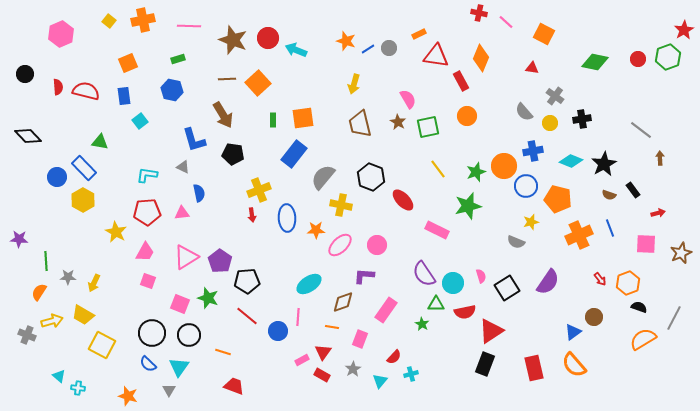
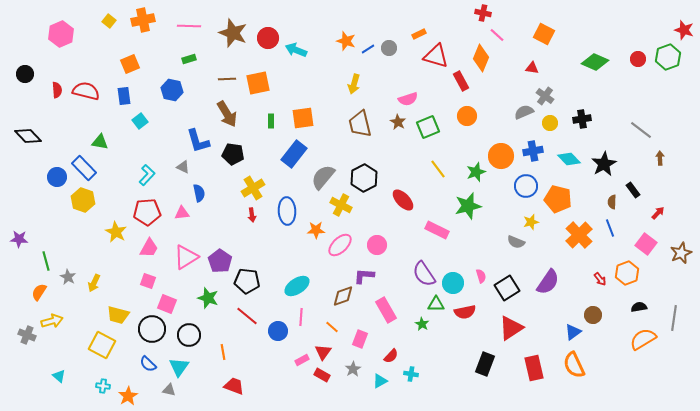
red cross at (479, 13): moved 4 px right
pink line at (506, 22): moved 9 px left, 13 px down
red star at (684, 30): rotated 24 degrees counterclockwise
brown star at (233, 40): moved 7 px up
red triangle at (436, 56): rotated 8 degrees clockwise
green rectangle at (178, 59): moved 11 px right
green diamond at (595, 62): rotated 12 degrees clockwise
orange square at (128, 63): moved 2 px right, 1 px down
orange square at (258, 83): rotated 30 degrees clockwise
red semicircle at (58, 87): moved 1 px left, 3 px down
gray cross at (555, 96): moved 10 px left
pink semicircle at (408, 99): rotated 102 degrees clockwise
gray semicircle at (524, 112): rotated 108 degrees clockwise
brown arrow at (223, 115): moved 4 px right, 1 px up
green rectangle at (273, 120): moved 2 px left, 1 px down
green square at (428, 127): rotated 10 degrees counterclockwise
blue L-shape at (194, 140): moved 4 px right, 1 px down
cyan diamond at (571, 161): moved 2 px left, 2 px up; rotated 25 degrees clockwise
orange circle at (504, 166): moved 3 px left, 10 px up
cyan L-shape at (147, 175): rotated 125 degrees clockwise
black hexagon at (371, 177): moved 7 px left, 1 px down; rotated 12 degrees clockwise
yellow cross at (259, 190): moved 6 px left, 2 px up; rotated 10 degrees counterclockwise
brown semicircle at (609, 195): moved 3 px right, 7 px down; rotated 72 degrees clockwise
yellow hexagon at (83, 200): rotated 10 degrees counterclockwise
yellow cross at (341, 205): rotated 15 degrees clockwise
red arrow at (658, 213): rotated 32 degrees counterclockwise
blue ellipse at (287, 218): moved 7 px up
orange cross at (579, 235): rotated 20 degrees counterclockwise
pink square at (646, 244): rotated 35 degrees clockwise
pink trapezoid at (145, 252): moved 4 px right, 4 px up
green line at (46, 261): rotated 12 degrees counterclockwise
gray star at (68, 277): rotated 28 degrees clockwise
black pentagon at (247, 281): rotated 10 degrees clockwise
orange hexagon at (628, 283): moved 1 px left, 10 px up
cyan ellipse at (309, 284): moved 12 px left, 2 px down
brown diamond at (343, 302): moved 6 px up
pink square at (180, 304): moved 13 px left
black semicircle at (639, 307): rotated 28 degrees counterclockwise
pink rectangle at (386, 310): rotated 65 degrees counterclockwise
yellow trapezoid at (83, 315): moved 35 px right; rotated 15 degrees counterclockwise
pink line at (298, 317): moved 3 px right
brown circle at (594, 317): moved 1 px left, 2 px up
gray line at (674, 318): rotated 20 degrees counterclockwise
orange line at (332, 327): rotated 32 degrees clockwise
red triangle at (491, 331): moved 20 px right, 3 px up
black circle at (152, 333): moved 4 px up
orange line at (223, 352): rotated 63 degrees clockwise
red semicircle at (394, 357): moved 3 px left, 1 px up
orange semicircle at (574, 365): rotated 16 degrees clockwise
cyan cross at (411, 374): rotated 24 degrees clockwise
cyan triangle at (380, 381): rotated 21 degrees clockwise
cyan cross at (78, 388): moved 25 px right, 2 px up
gray triangle at (169, 390): rotated 48 degrees counterclockwise
orange star at (128, 396): rotated 24 degrees clockwise
